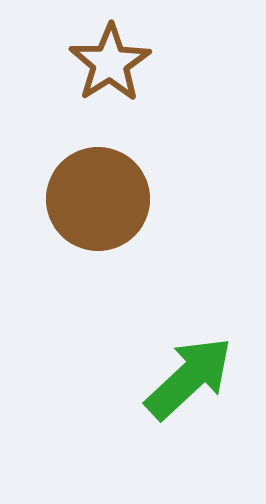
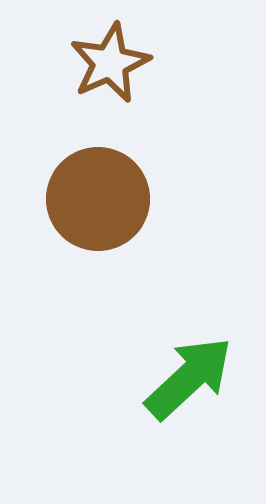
brown star: rotated 8 degrees clockwise
